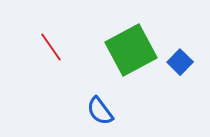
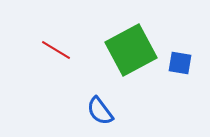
red line: moved 5 px right, 3 px down; rotated 24 degrees counterclockwise
blue square: moved 1 px down; rotated 35 degrees counterclockwise
